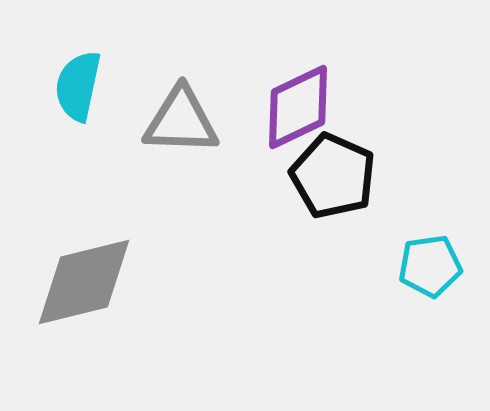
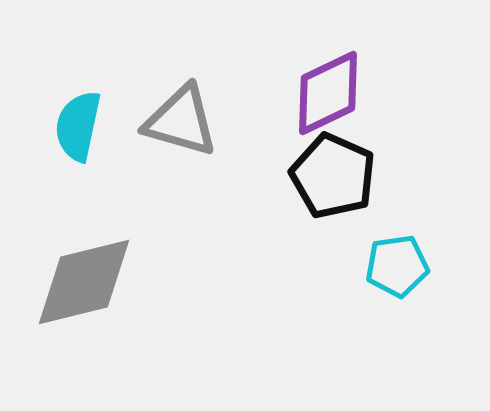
cyan semicircle: moved 40 px down
purple diamond: moved 30 px right, 14 px up
gray triangle: rotated 14 degrees clockwise
cyan pentagon: moved 33 px left
